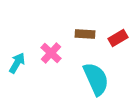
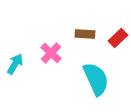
red rectangle: rotated 12 degrees counterclockwise
cyan arrow: moved 2 px left, 1 px down
